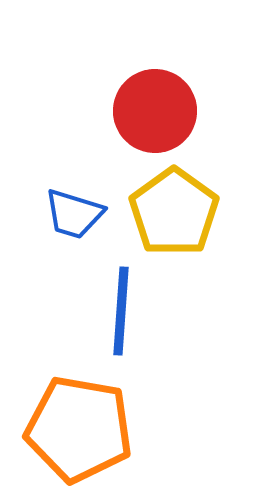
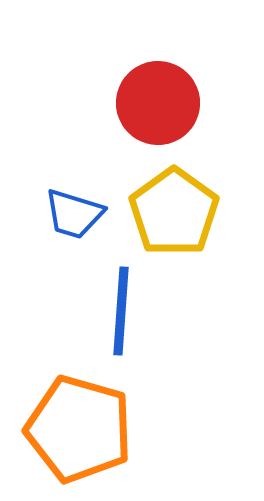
red circle: moved 3 px right, 8 px up
orange pentagon: rotated 6 degrees clockwise
